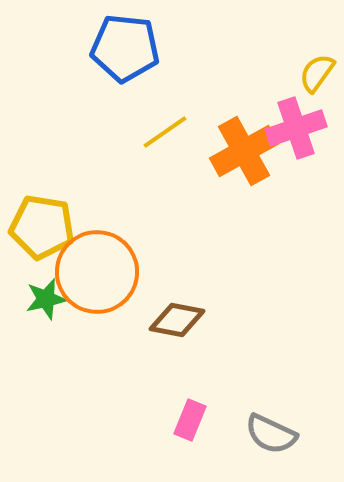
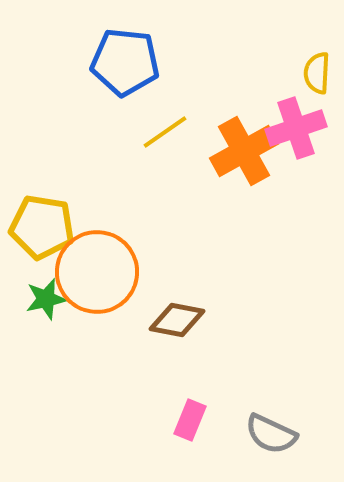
blue pentagon: moved 14 px down
yellow semicircle: rotated 33 degrees counterclockwise
